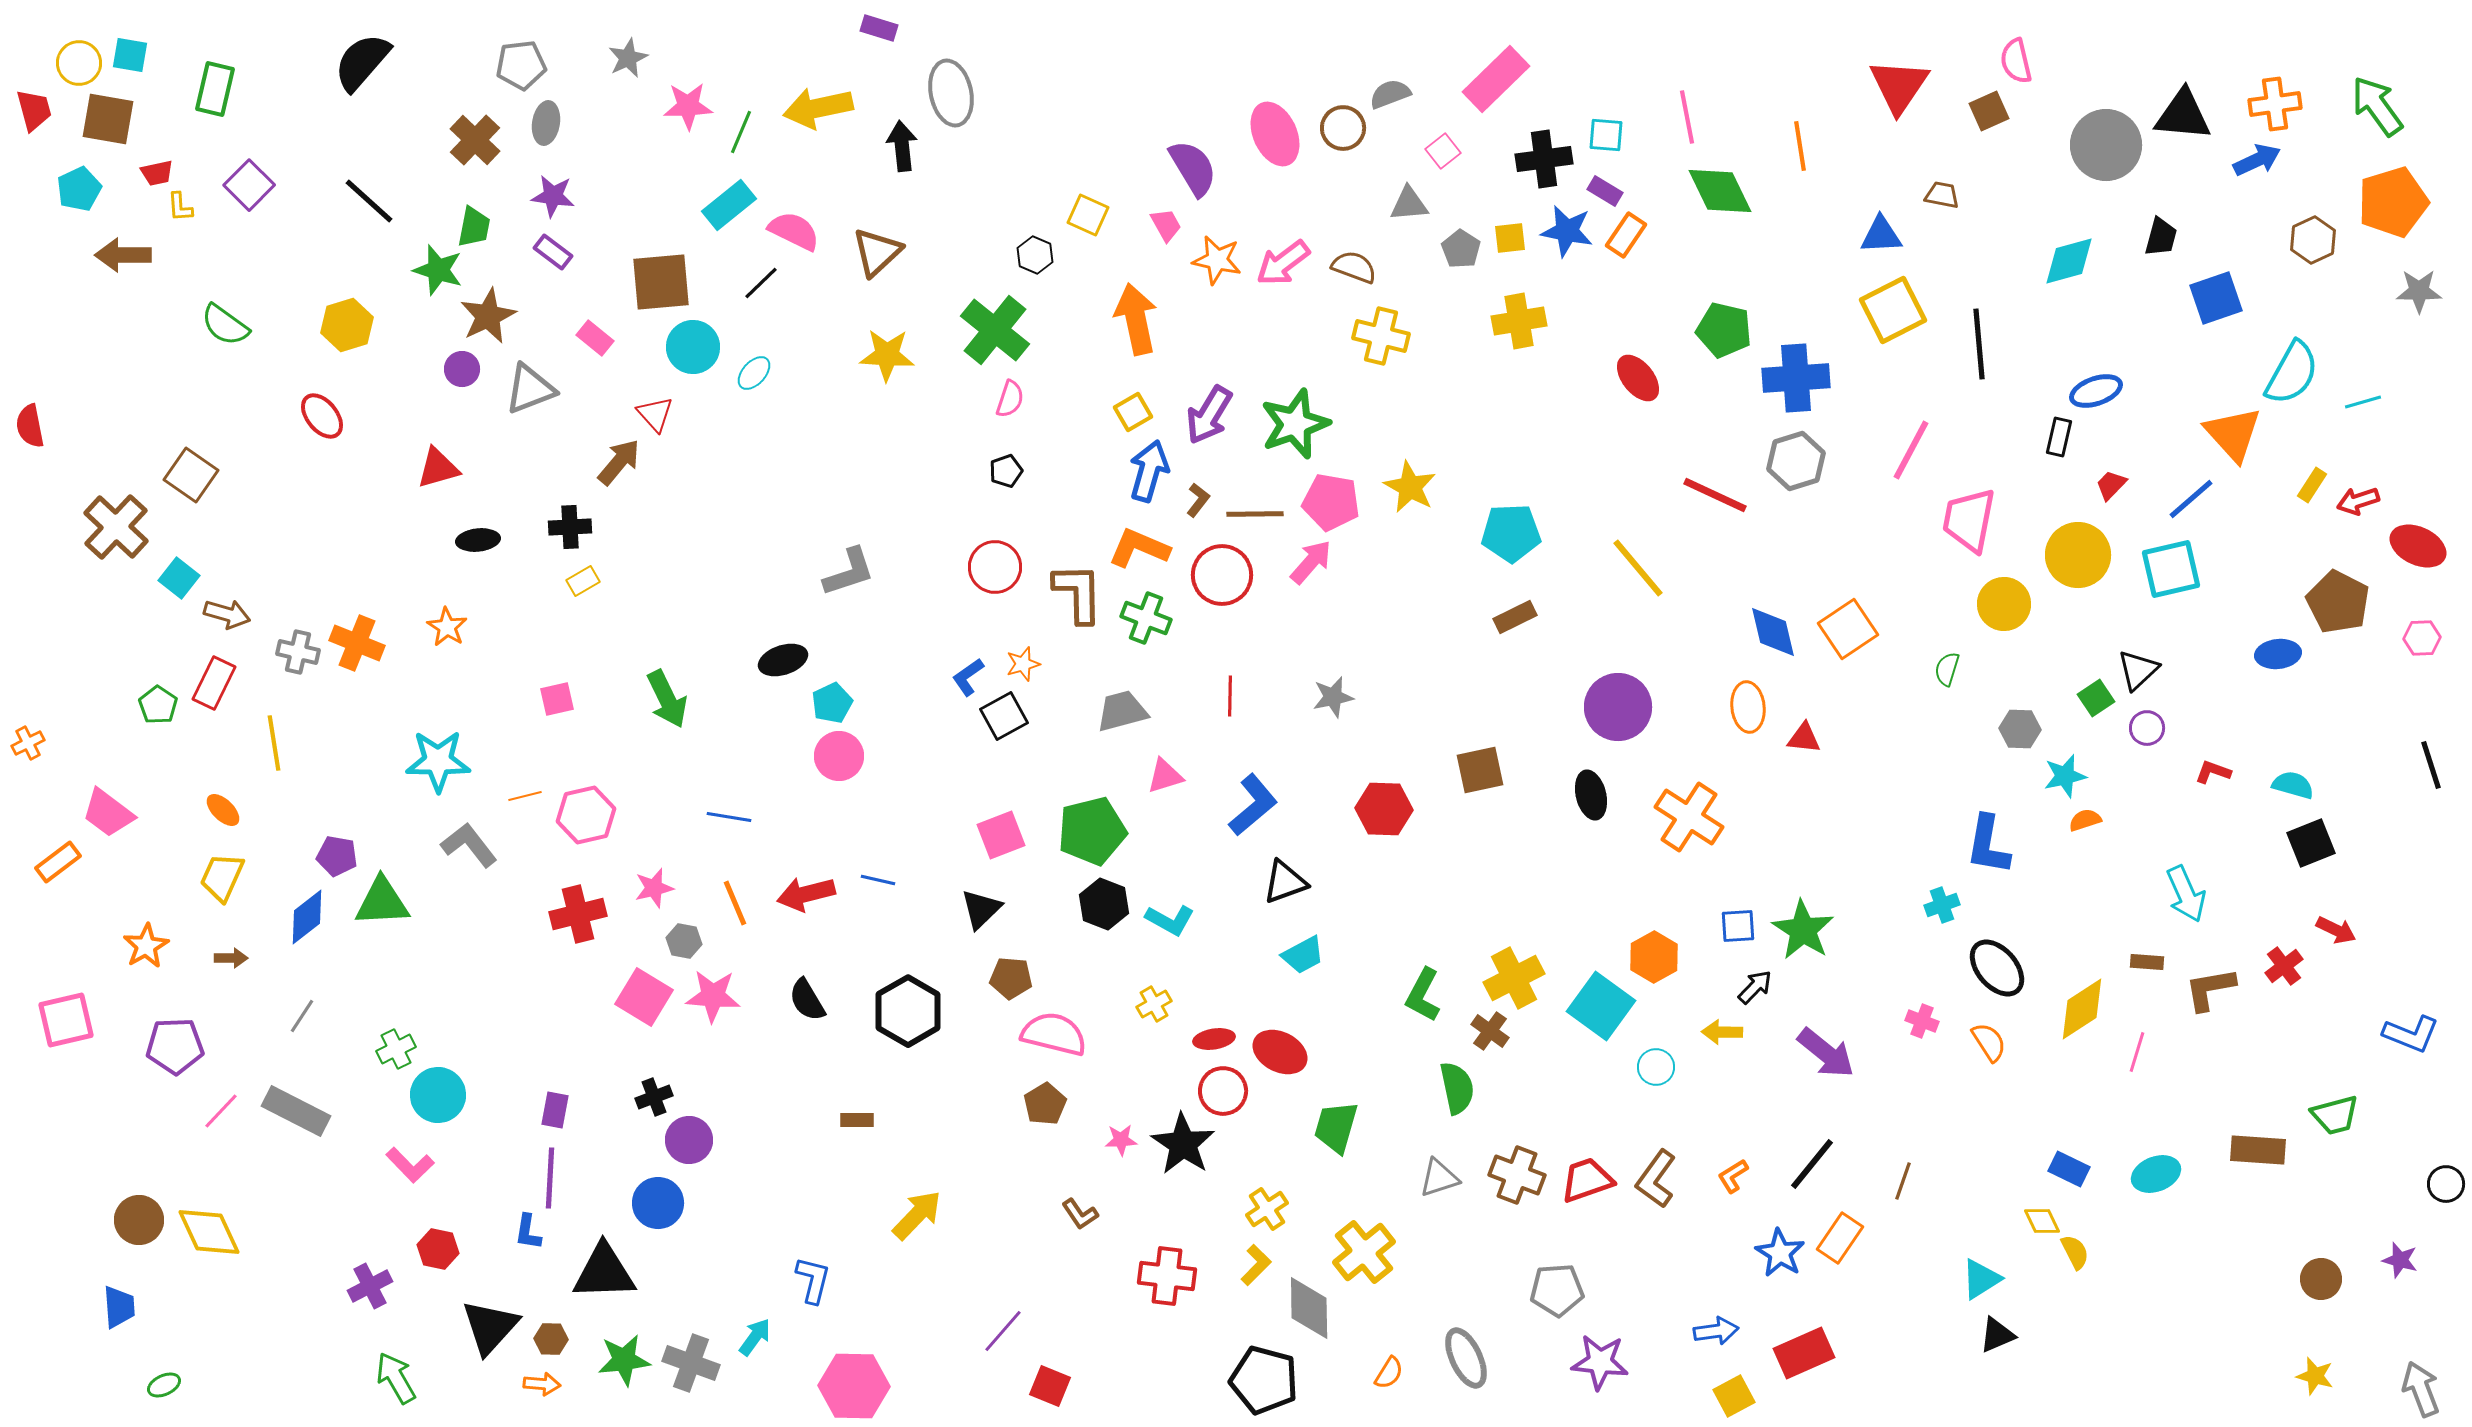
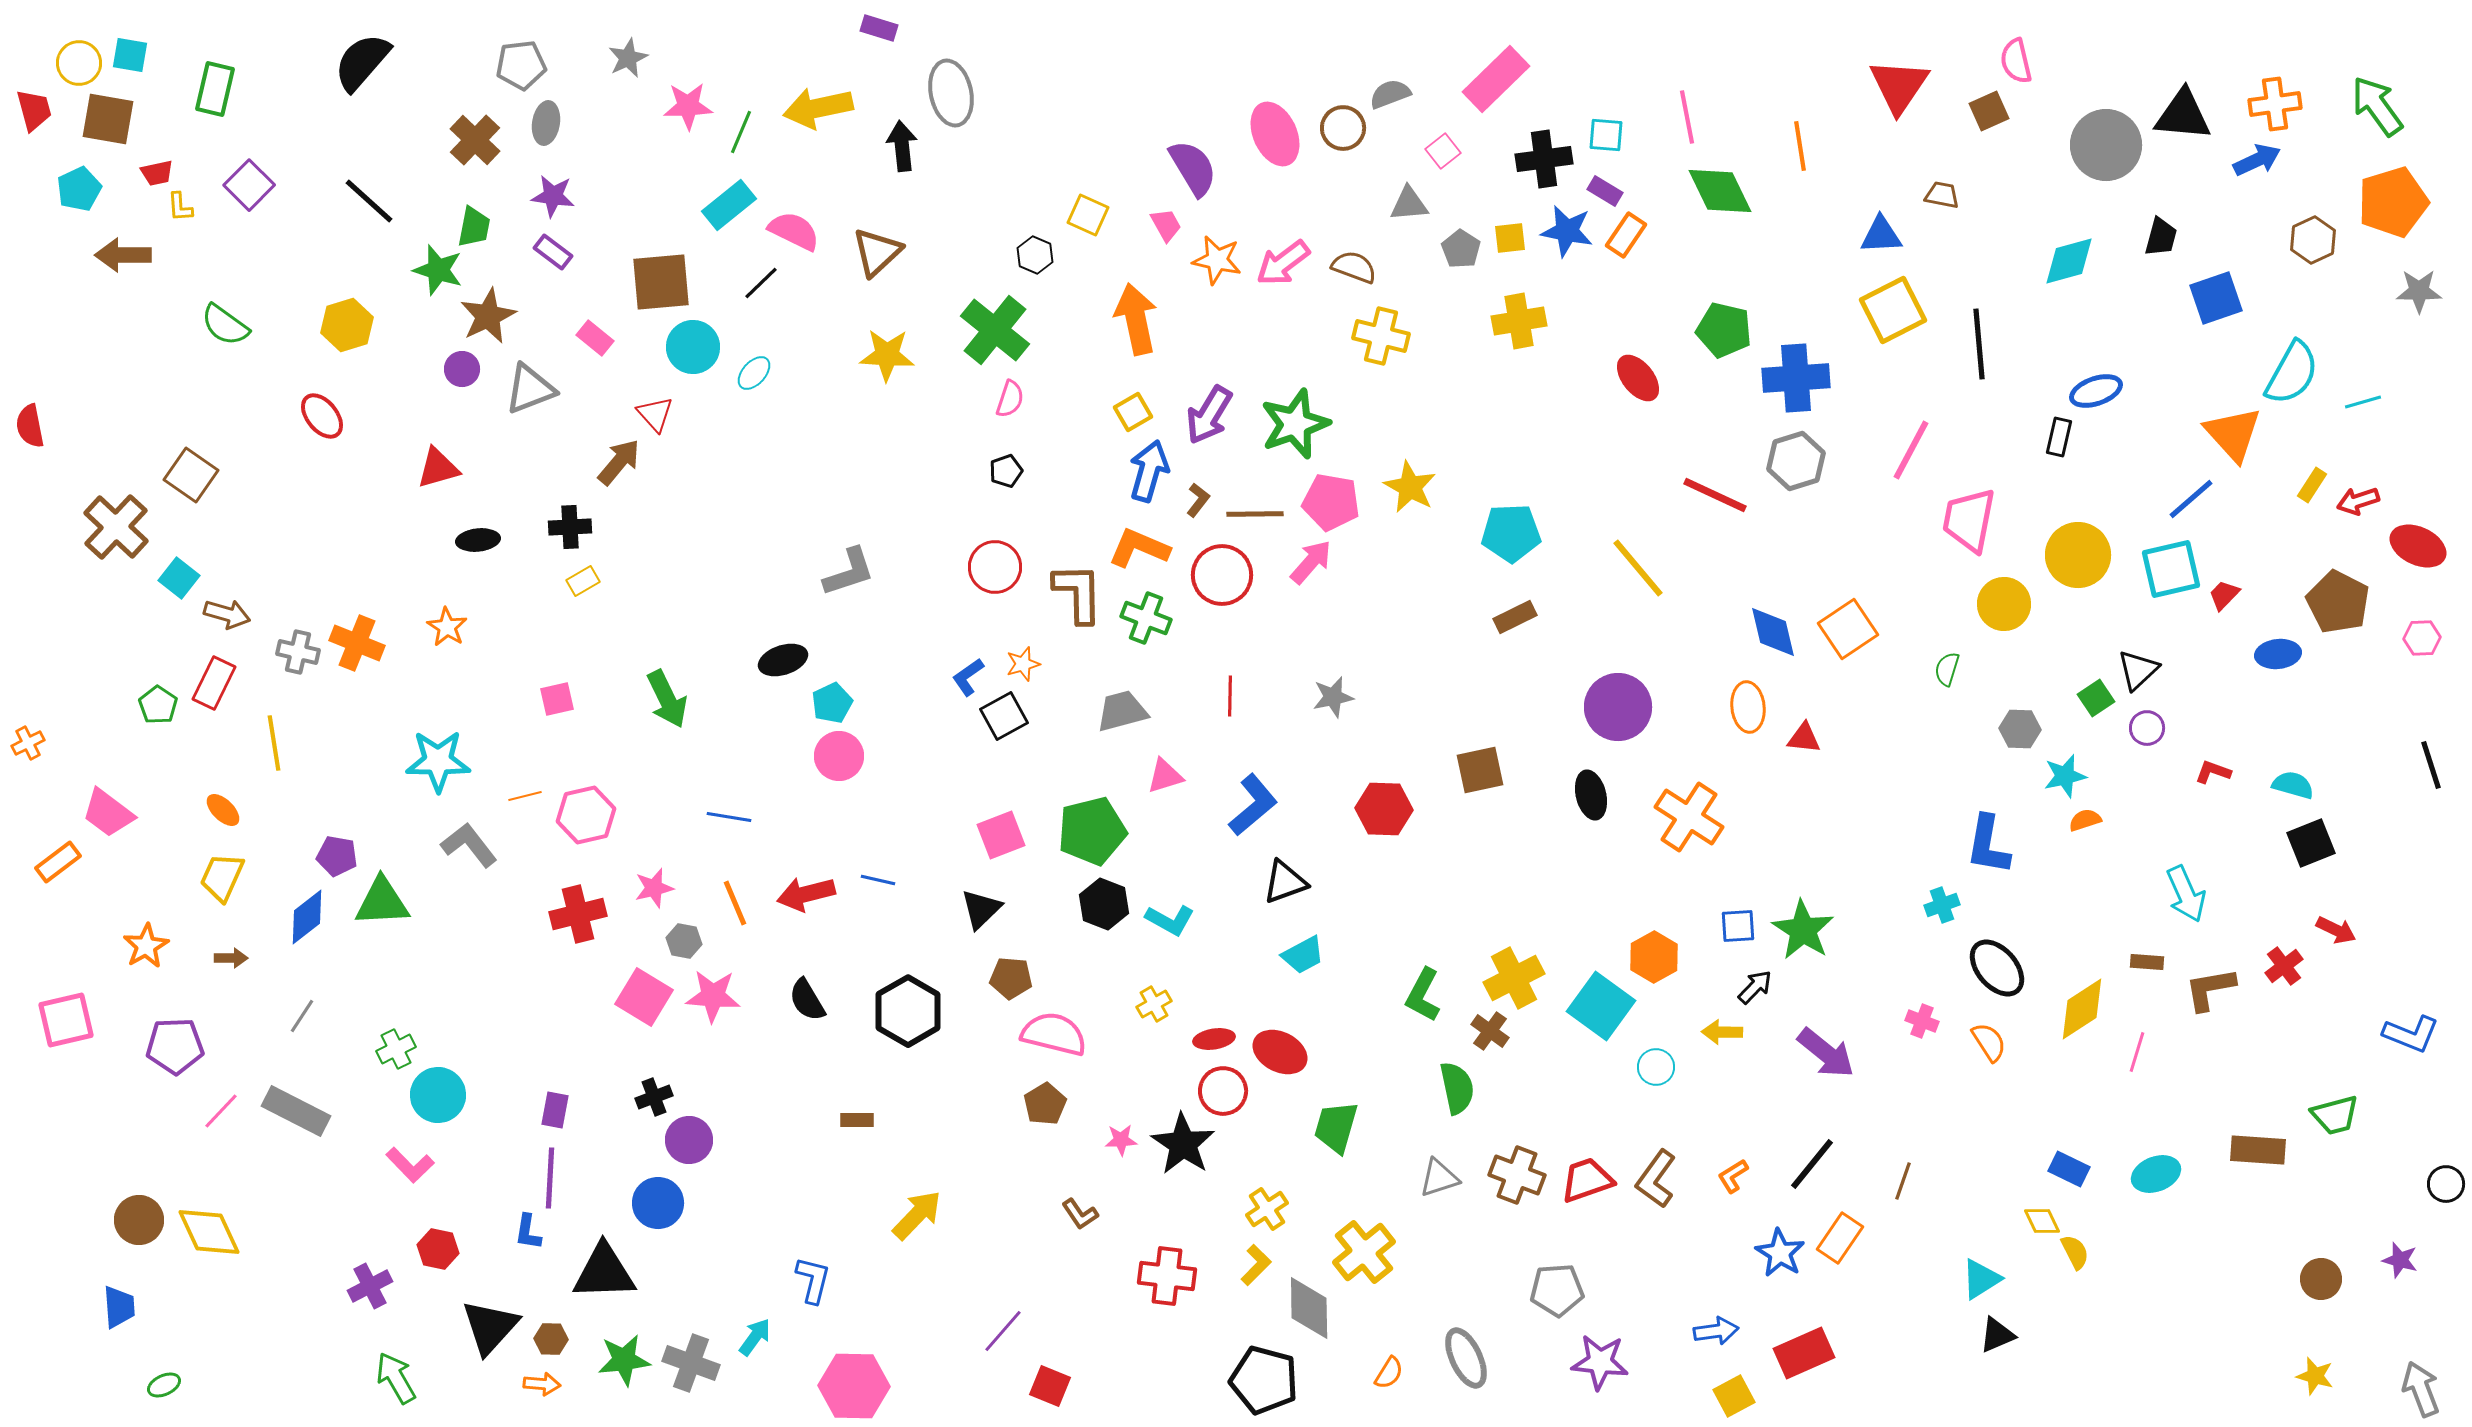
red trapezoid at (2111, 485): moved 113 px right, 110 px down
